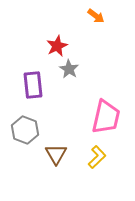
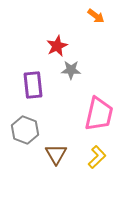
gray star: moved 2 px right, 1 px down; rotated 30 degrees counterclockwise
pink trapezoid: moved 7 px left, 3 px up
